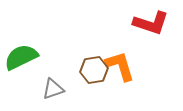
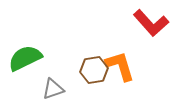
red L-shape: rotated 30 degrees clockwise
green semicircle: moved 4 px right, 1 px down
